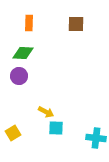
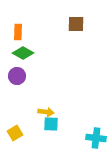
orange rectangle: moved 11 px left, 9 px down
green diamond: rotated 25 degrees clockwise
purple circle: moved 2 px left
yellow arrow: rotated 21 degrees counterclockwise
cyan square: moved 5 px left, 4 px up
yellow square: moved 2 px right
